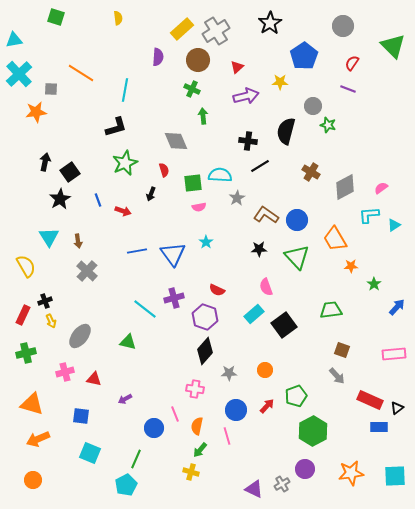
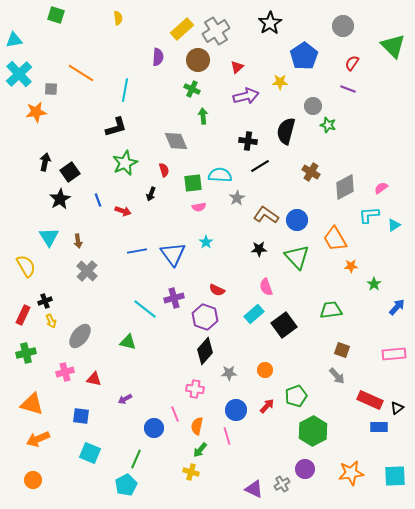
green square at (56, 17): moved 2 px up
